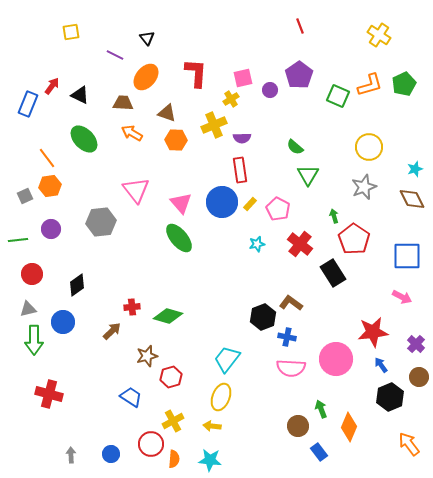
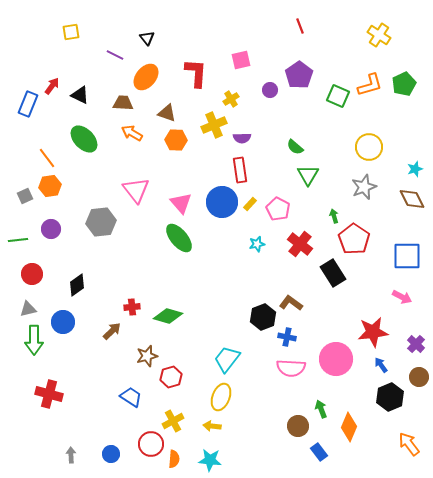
pink square at (243, 78): moved 2 px left, 18 px up
